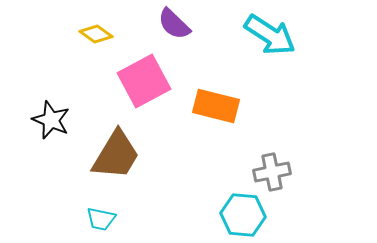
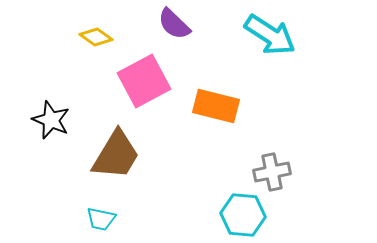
yellow diamond: moved 3 px down
